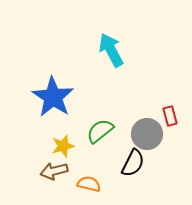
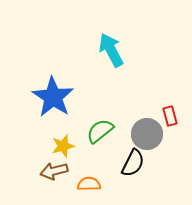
orange semicircle: rotated 15 degrees counterclockwise
